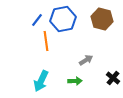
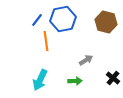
brown hexagon: moved 4 px right, 3 px down
cyan arrow: moved 1 px left, 1 px up
